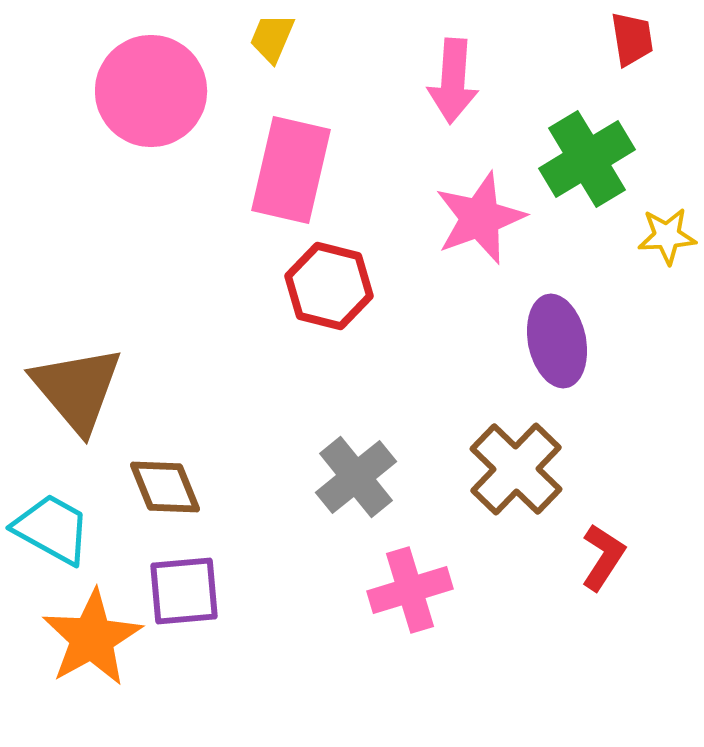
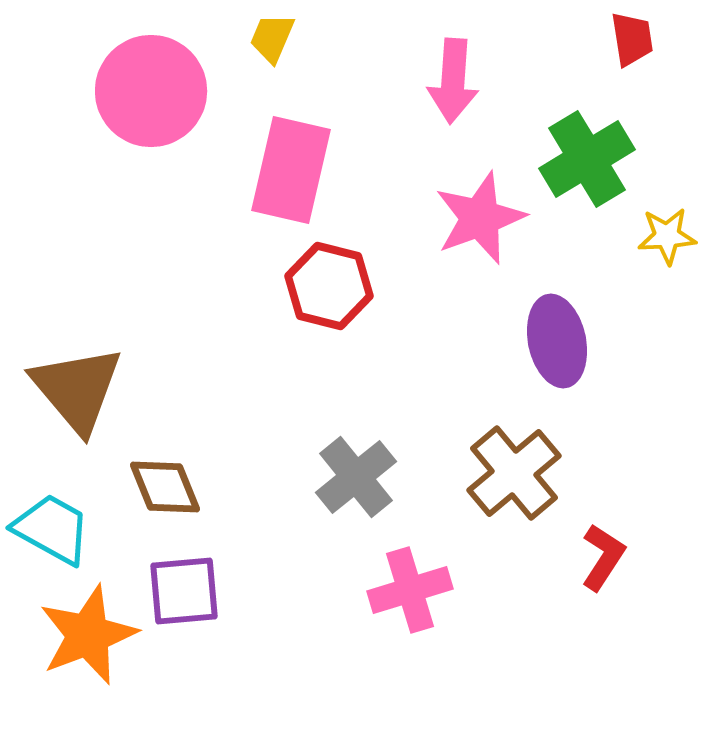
brown cross: moved 2 px left, 4 px down; rotated 6 degrees clockwise
orange star: moved 4 px left, 3 px up; rotated 8 degrees clockwise
